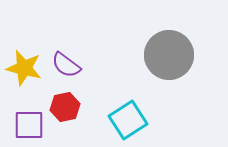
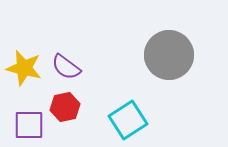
purple semicircle: moved 2 px down
